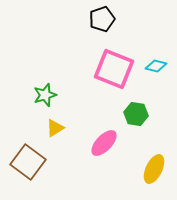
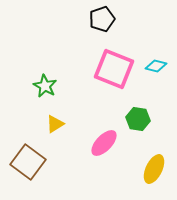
green star: moved 9 px up; rotated 25 degrees counterclockwise
green hexagon: moved 2 px right, 5 px down
yellow triangle: moved 4 px up
